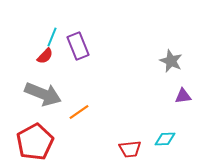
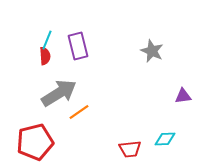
cyan line: moved 5 px left, 3 px down
purple rectangle: rotated 8 degrees clockwise
red semicircle: rotated 48 degrees counterclockwise
gray star: moved 19 px left, 10 px up
gray arrow: moved 16 px right, 1 px up; rotated 54 degrees counterclockwise
red pentagon: rotated 15 degrees clockwise
